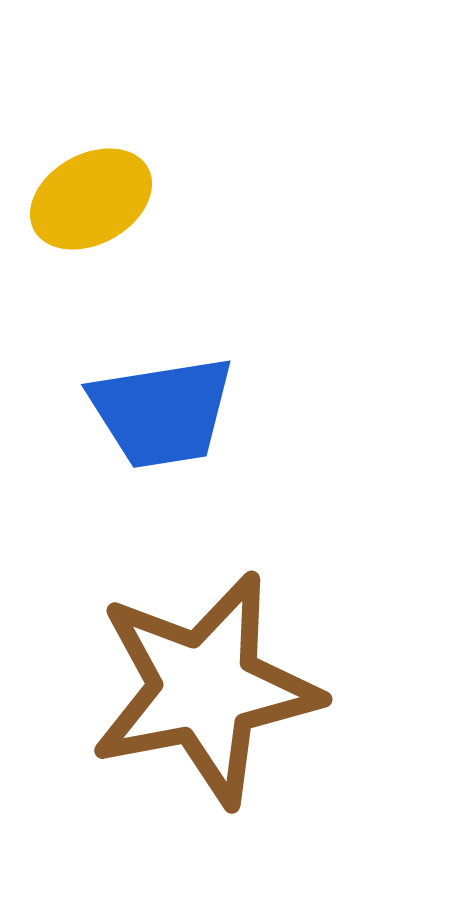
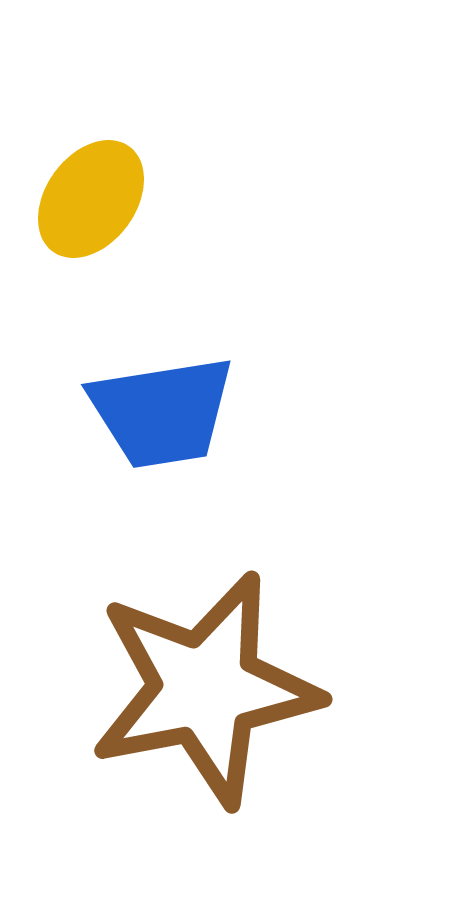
yellow ellipse: rotated 25 degrees counterclockwise
